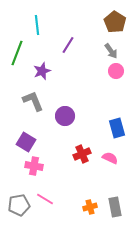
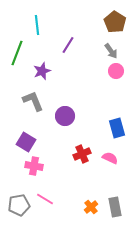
orange cross: moved 1 px right; rotated 24 degrees counterclockwise
